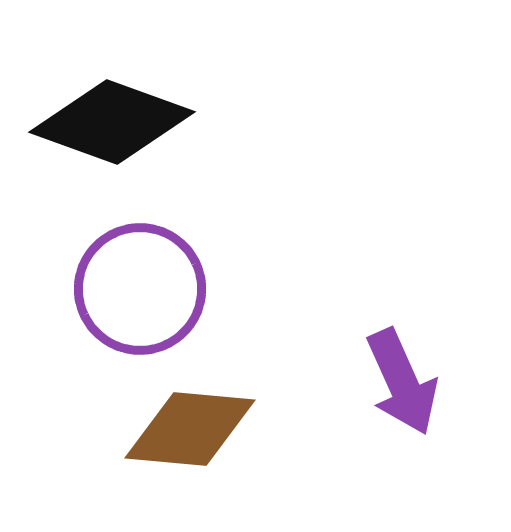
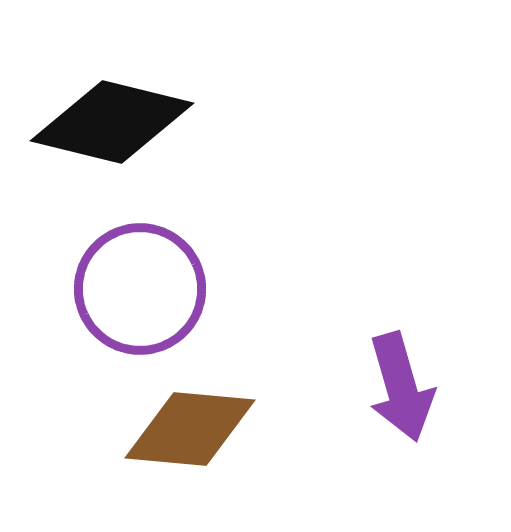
black diamond: rotated 6 degrees counterclockwise
purple arrow: moved 1 px left, 5 px down; rotated 8 degrees clockwise
